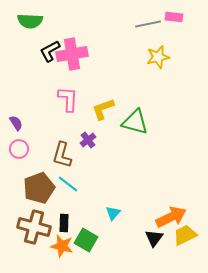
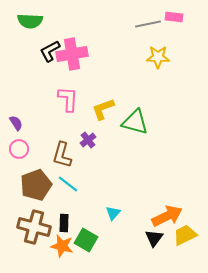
yellow star: rotated 15 degrees clockwise
brown pentagon: moved 3 px left, 3 px up
orange arrow: moved 4 px left, 1 px up
